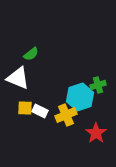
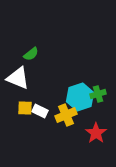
green cross: moved 9 px down
